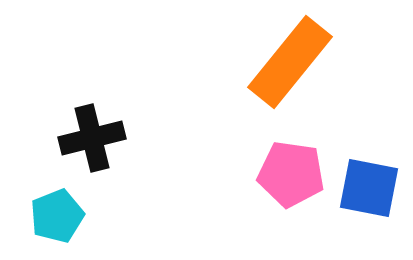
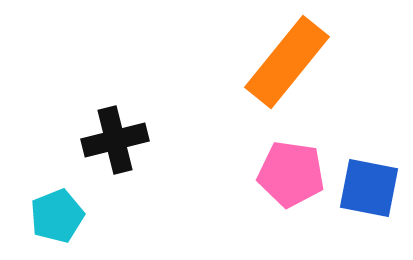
orange rectangle: moved 3 px left
black cross: moved 23 px right, 2 px down
